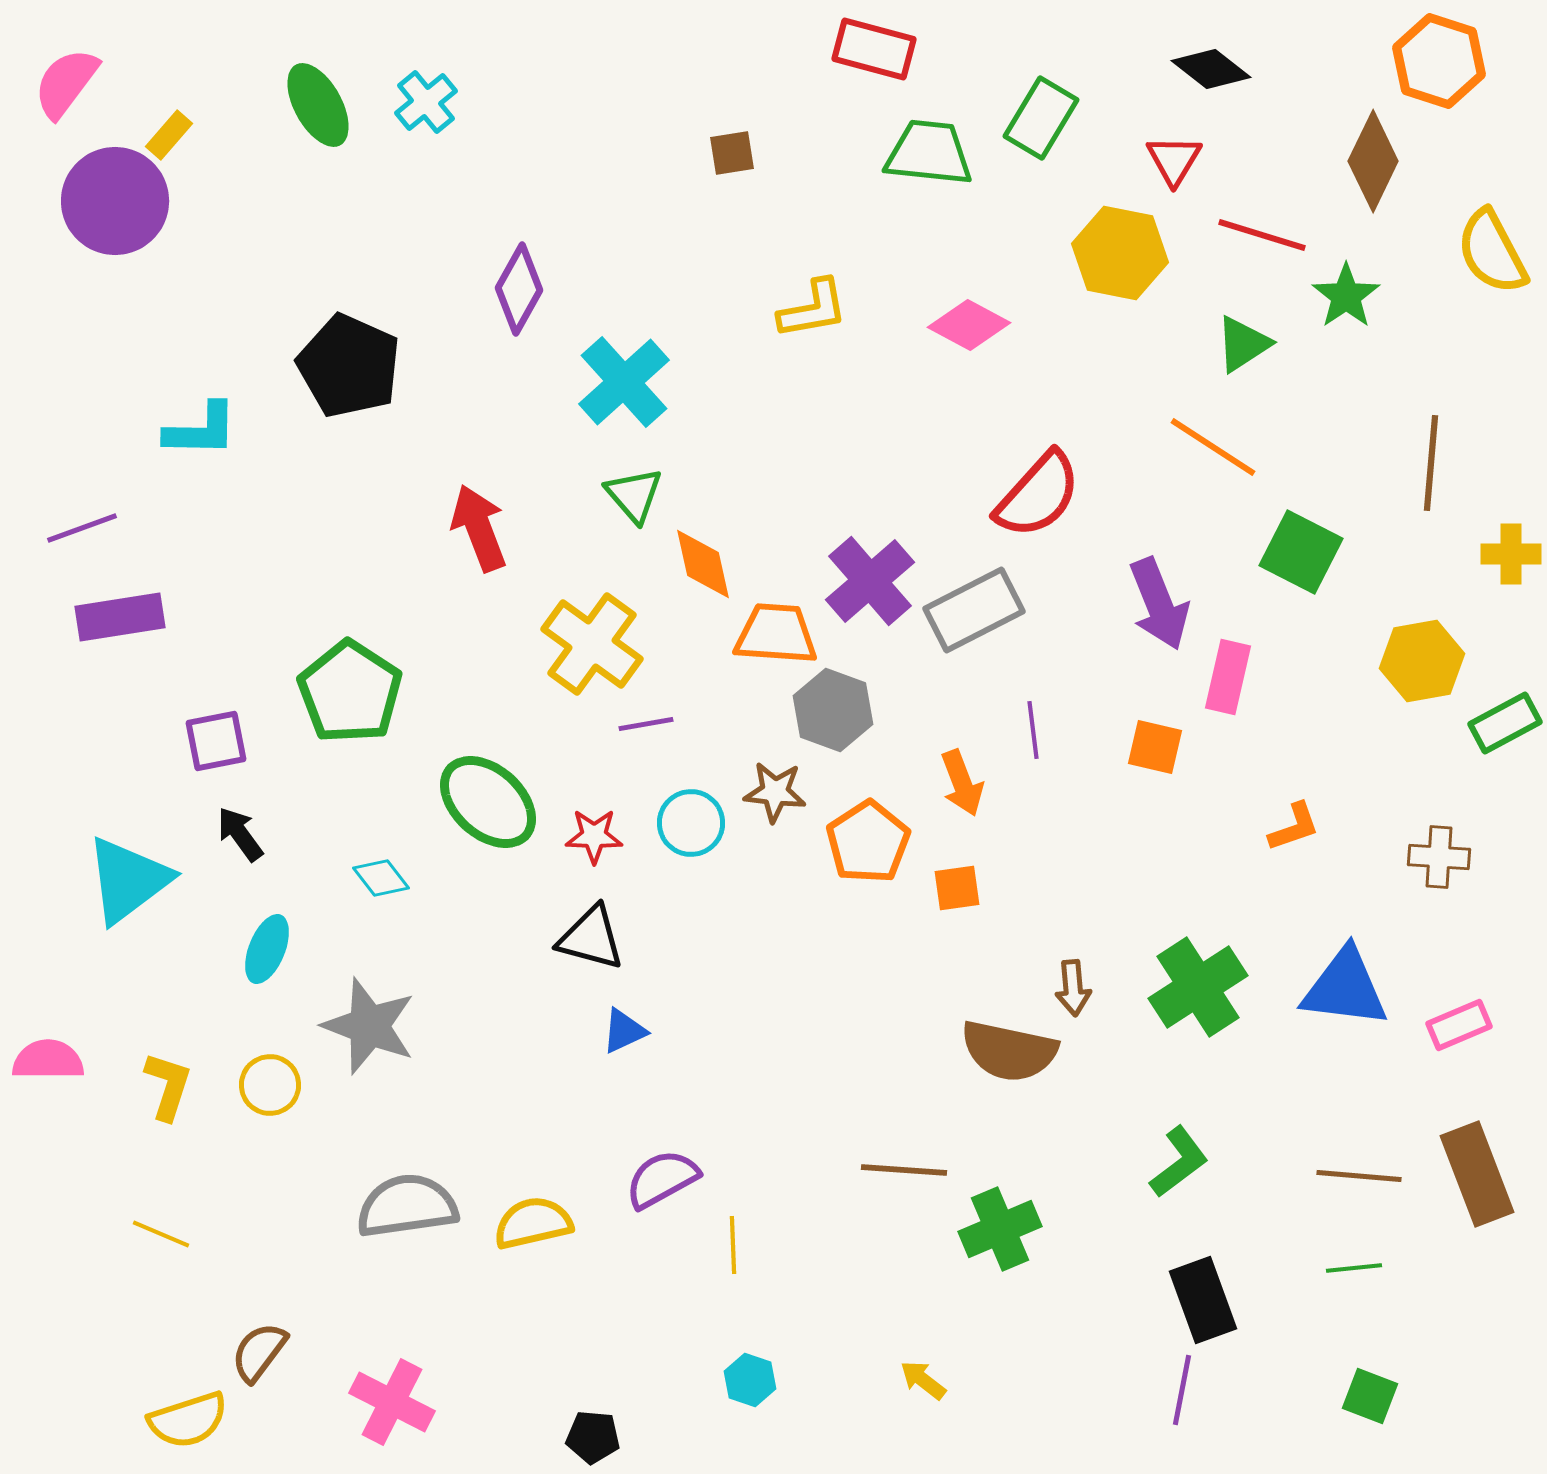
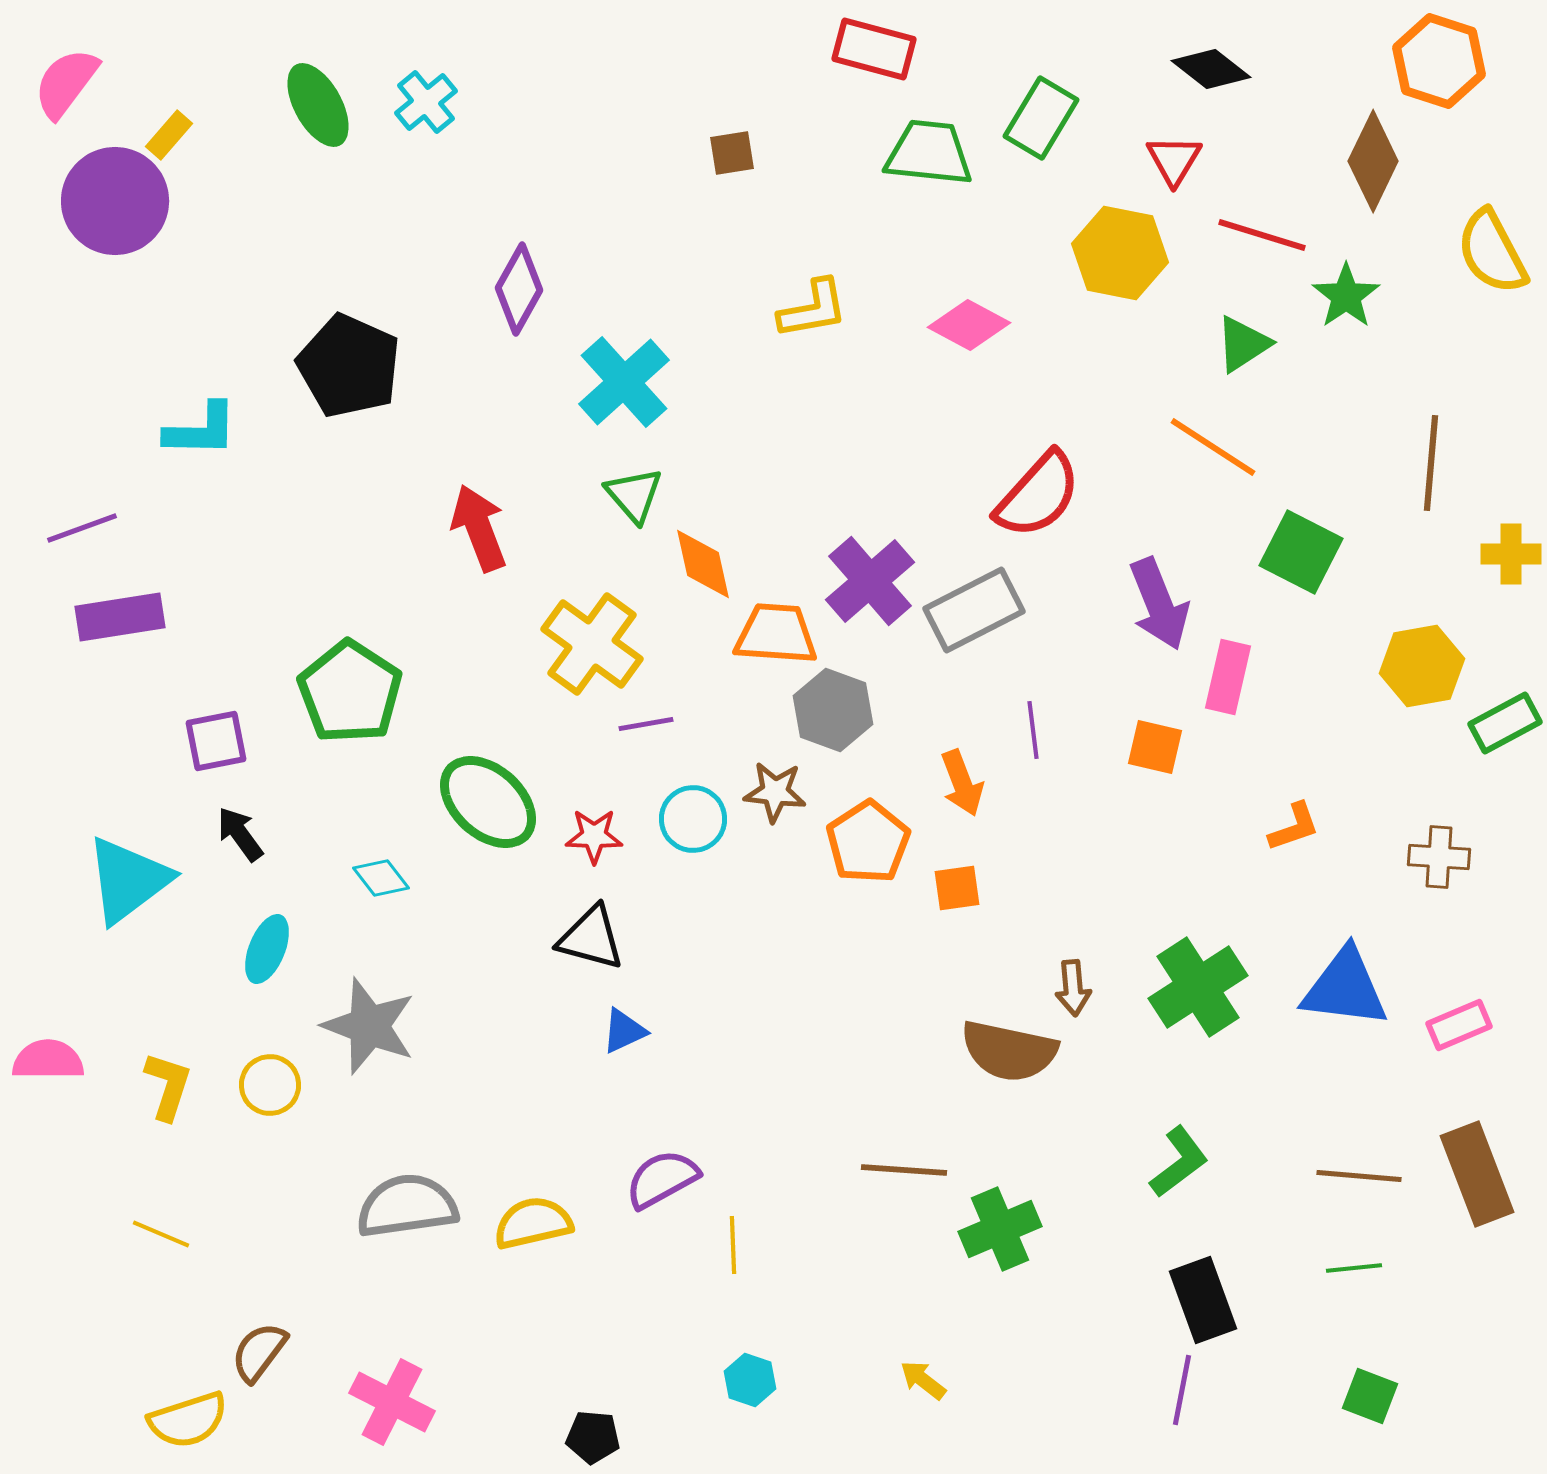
yellow hexagon at (1422, 661): moved 5 px down
cyan circle at (691, 823): moved 2 px right, 4 px up
